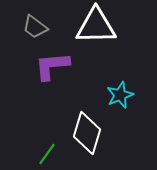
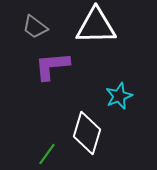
cyan star: moved 1 px left, 1 px down
